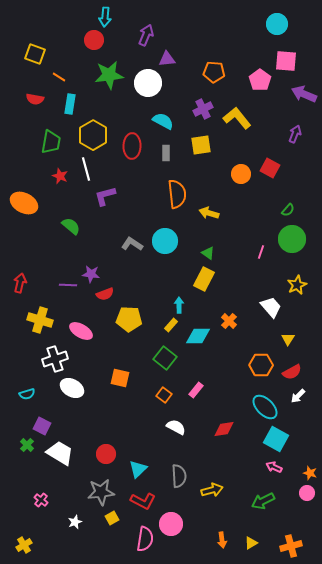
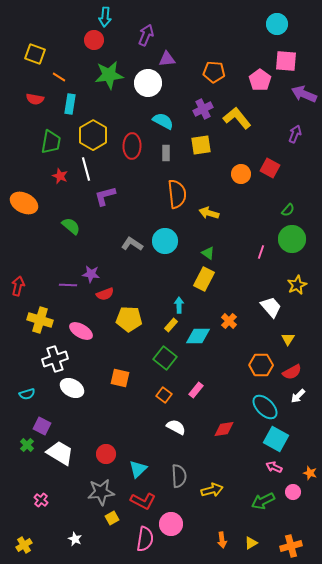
red arrow at (20, 283): moved 2 px left, 3 px down
pink circle at (307, 493): moved 14 px left, 1 px up
white star at (75, 522): moved 17 px down; rotated 24 degrees counterclockwise
